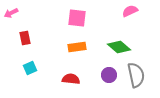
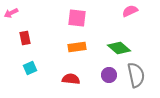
green diamond: moved 1 px down
